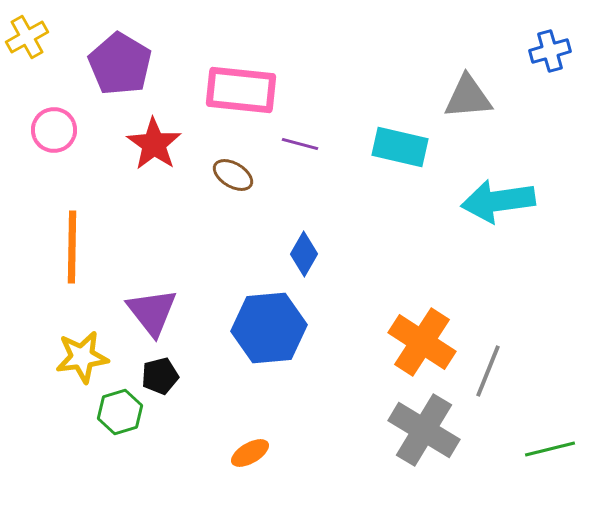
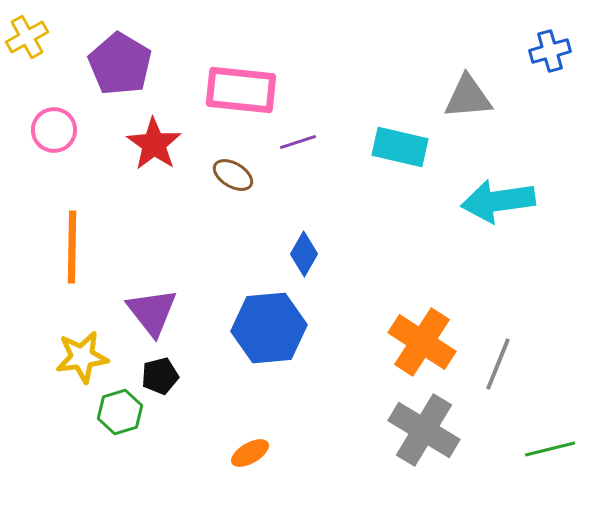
purple line: moved 2 px left, 2 px up; rotated 33 degrees counterclockwise
gray line: moved 10 px right, 7 px up
